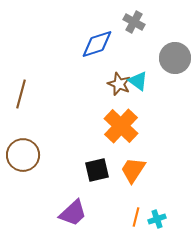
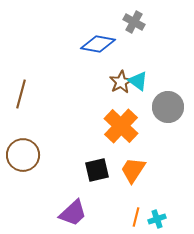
blue diamond: moved 1 px right; rotated 28 degrees clockwise
gray circle: moved 7 px left, 49 px down
brown star: moved 2 px right, 2 px up; rotated 20 degrees clockwise
